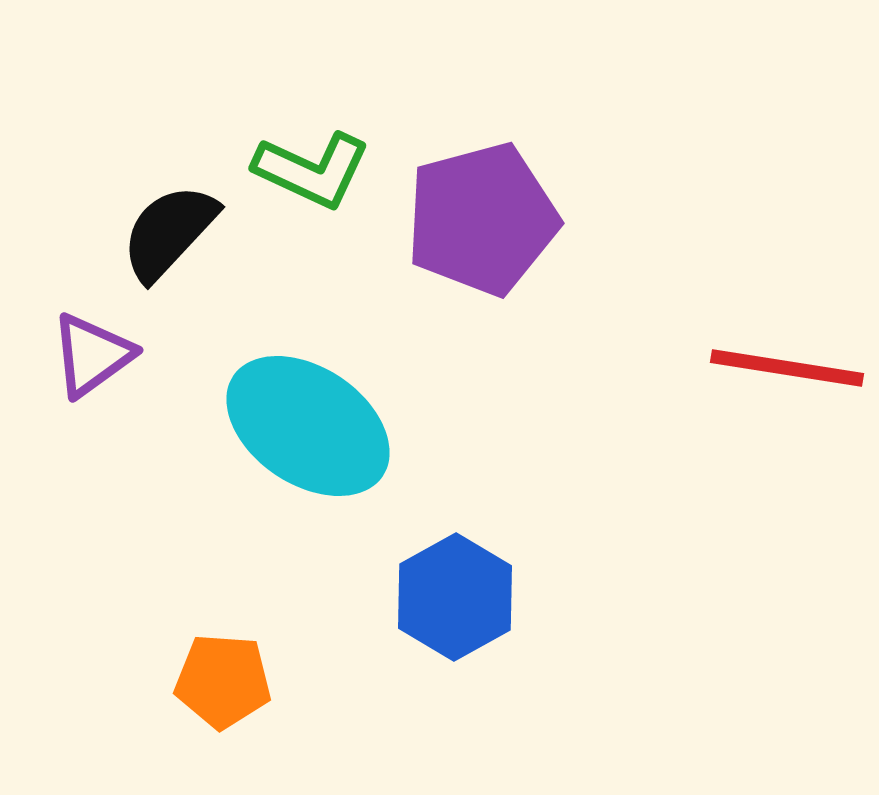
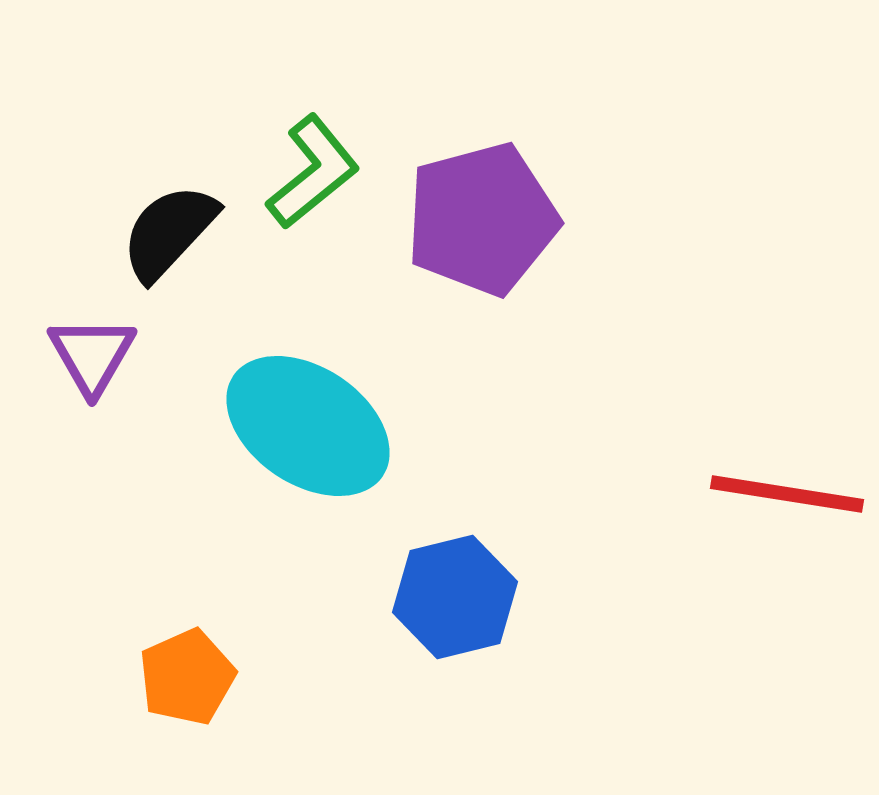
green L-shape: moved 1 px right, 2 px down; rotated 64 degrees counterclockwise
purple triangle: rotated 24 degrees counterclockwise
red line: moved 126 px down
blue hexagon: rotated 15 degrees clockwise
orange pentagon: moved 36 px left, 4 px up; rotated 28 degrees counterclockwise
